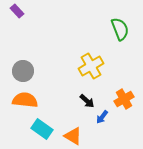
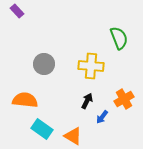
green semicircle: moved 1 px left, 9 px down
yellow cross: rotated 35 degrees clockwise
gray circle: moved 21 px right, 7 px up
black arrow: rotated 105 degrees counterclockwise
